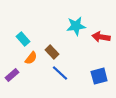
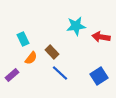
cyan rectangle: rotated 16 degrees clockwise
blue square: rotated 18 degrees counterclockwise
